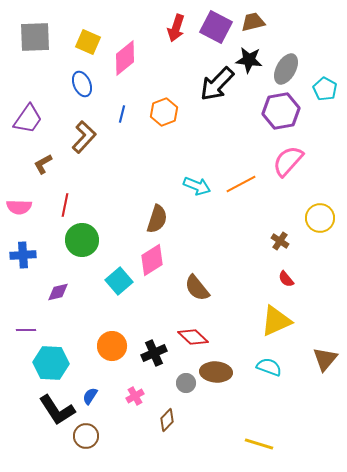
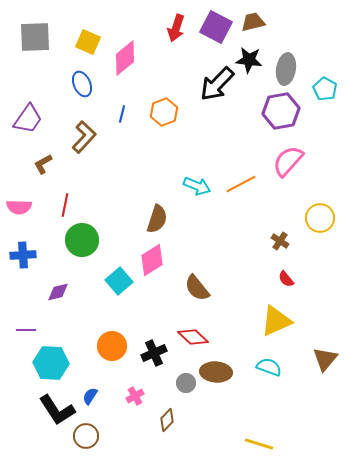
gray ellipse at (286, 69): rotated 20 degrees counterclockwise
